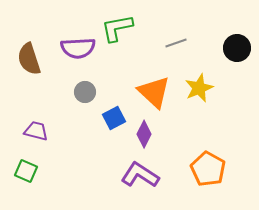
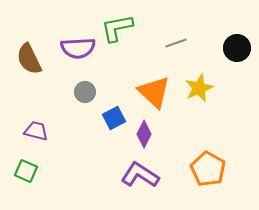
brown semicircle: rotated 8 degrees counterclockwise
